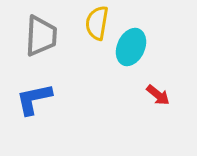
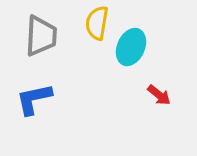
red arrow: moved 1 px right
